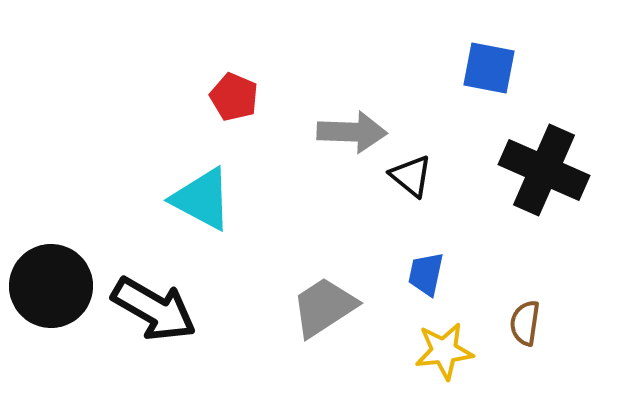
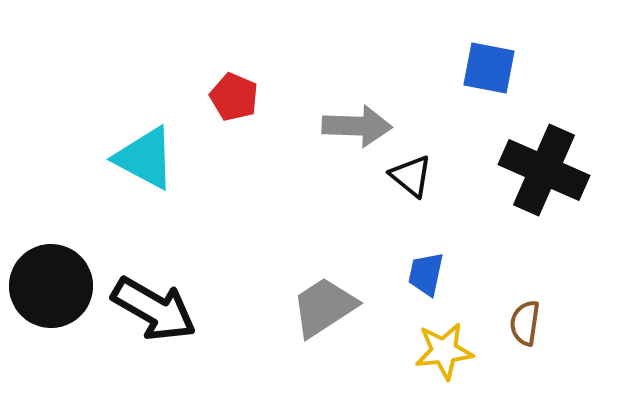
gray arrow: moved 5 px right, 6 px up
cyan triangle: moved 57 px left, 41 px up
